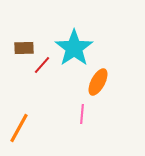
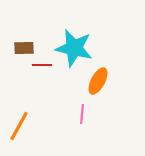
cyan star: rotated 24 degrees counterclockwise
red line: rotated 48 degrees clockwise
orange ellipse: moved 1 px up
orange line: moved 2 px up
